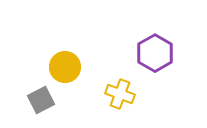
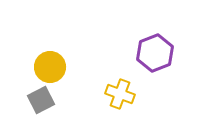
purple hexagon: rotated 9 degrees clockwise
yellow circle: moved 15 px left
